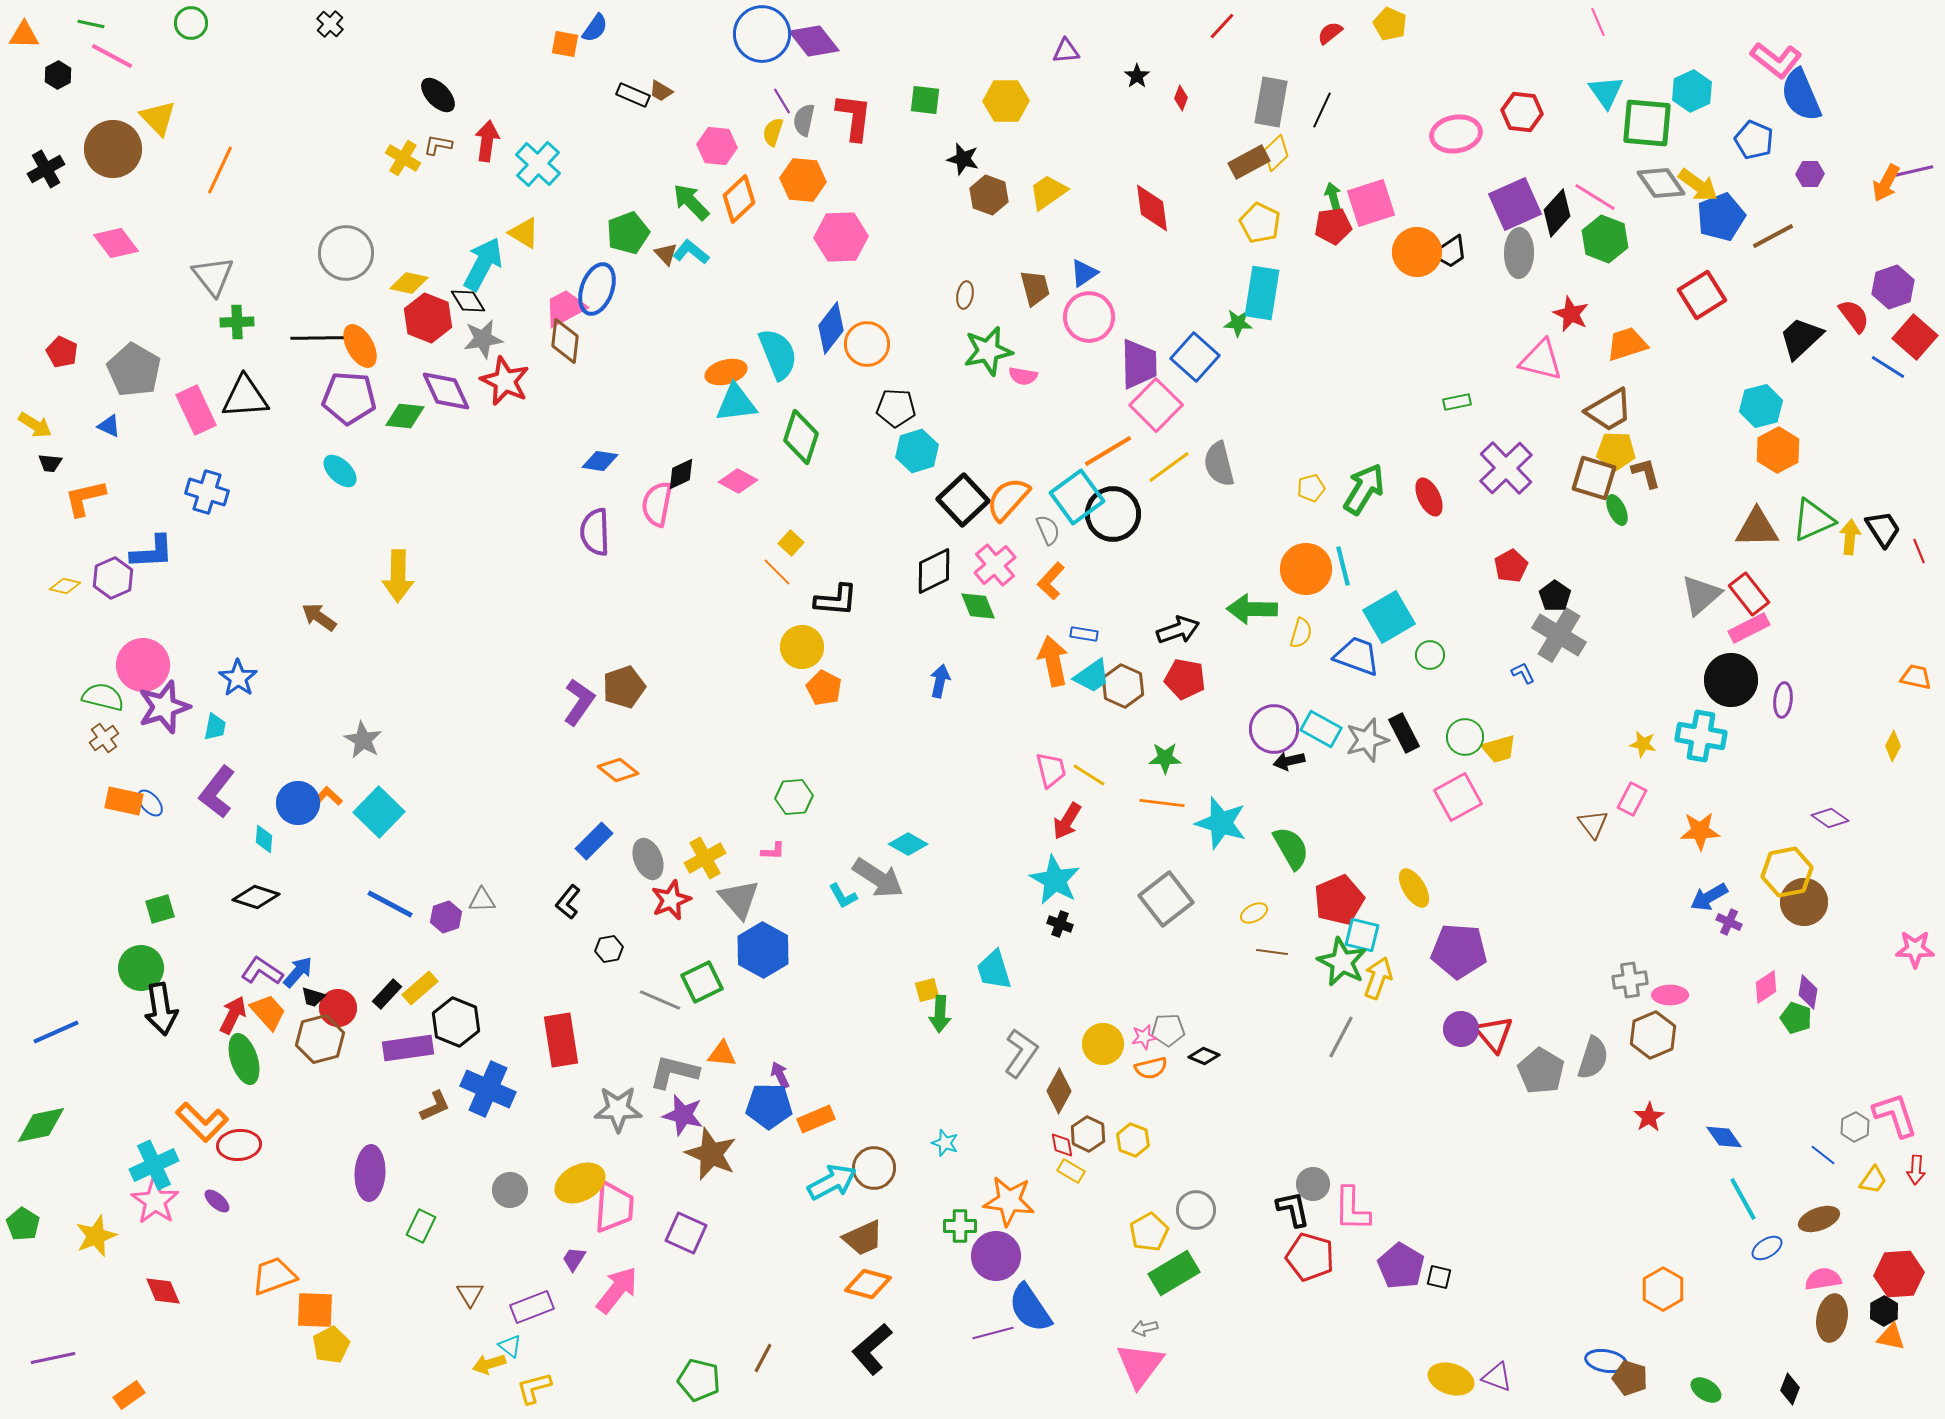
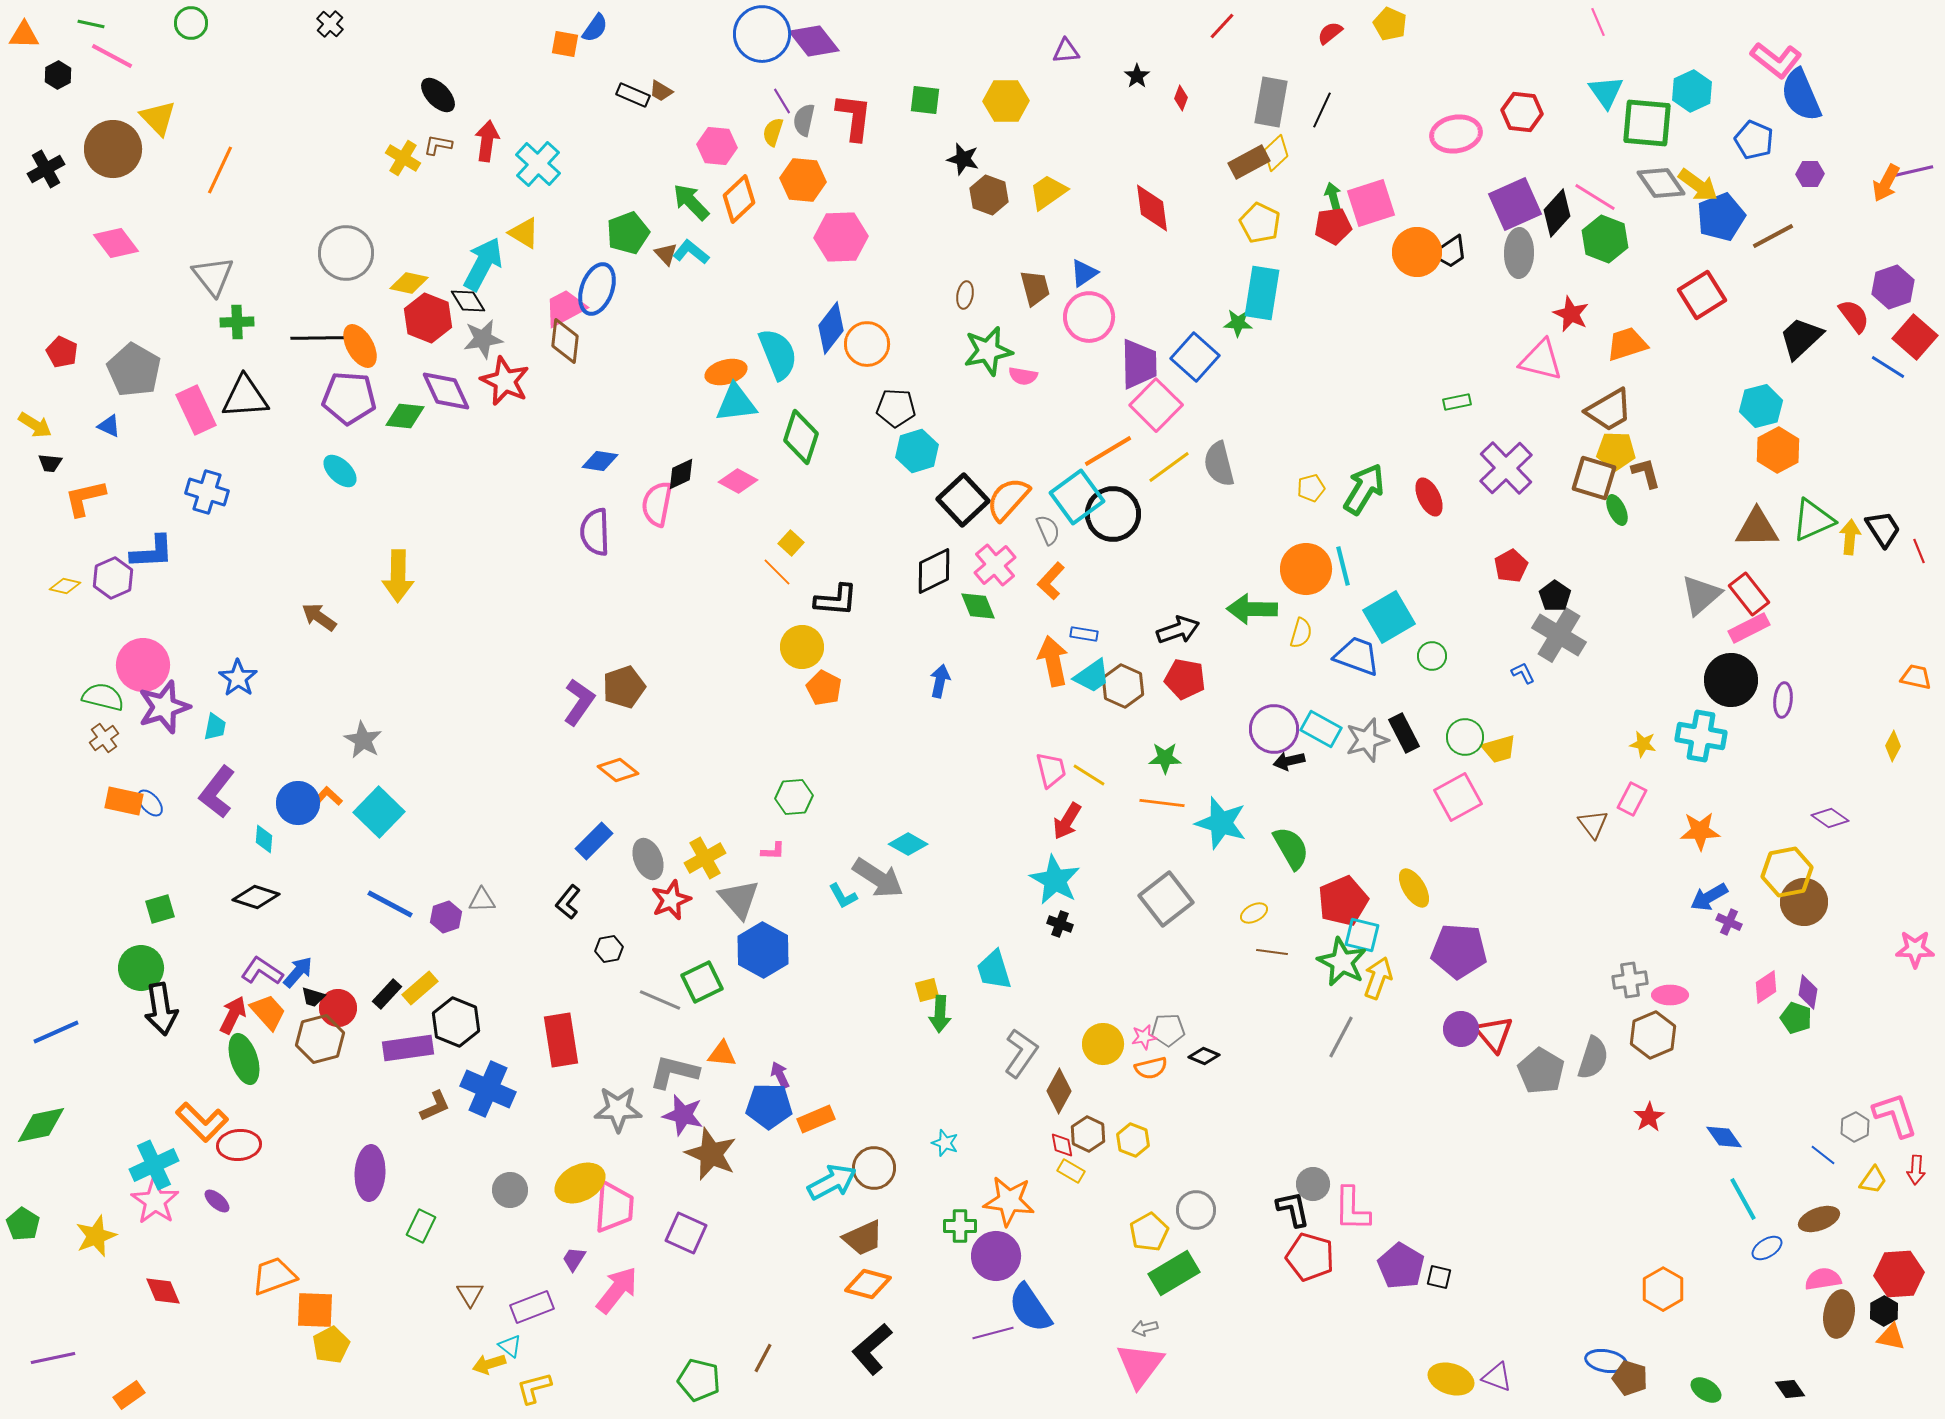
green circle at (1430, 655): moved 2 px right, 1 px down
red pentagon at (1339, 900): moved 4 px right, 1 px down
brown ellipse at (1832, 1318): moved 7 px right, 4 px up
black diamond at (1790, 1389): rotated 56 degrees counterclockwise
